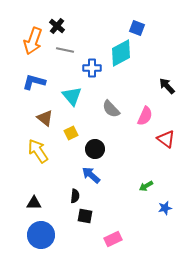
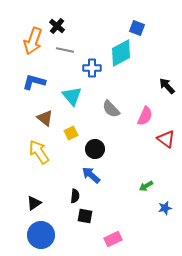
yellow arrow: moved 1 px right, 1 px down
black triangle: rotated 35 degrees counterclockwise
